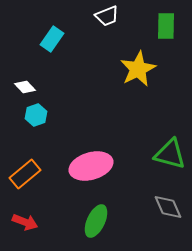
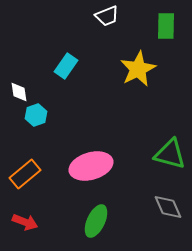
cyan rectangle: moved 14 px right, 27 px down
white diamond: moved 6 px left, 5 px down; rotated 35 degrees clockwise
